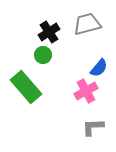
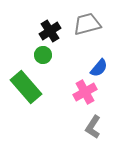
black cross: moved 1 px right, 1 px up
pink cross: moved 1 px left, 1 px down
gray L-shape: rotated 55 degrees counterclockwise
